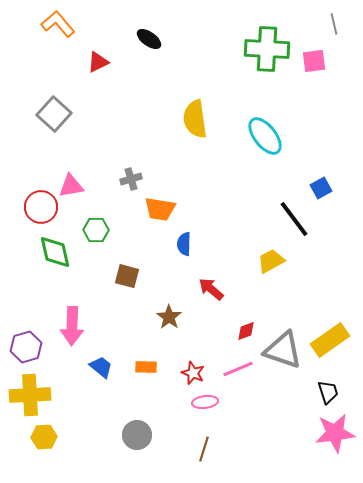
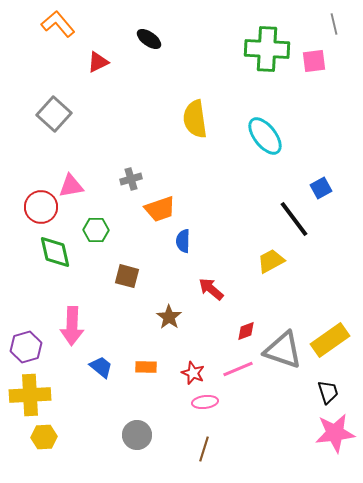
orange trapezoid: rotated 28 degrees counterclockwise
blue semicircle: moved 1 px left, 3 px up
